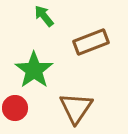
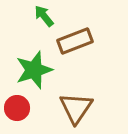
brown rectangle: moved 16 px left, 1 px up
green star: rotated 18 degrees clockwise
red circle: moved 2 px right
